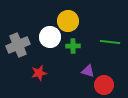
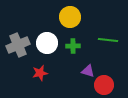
yellow circle: moved 2 px right, 4 px up
white circle: moved 3 px left, 6 px down
green line: moved 2 px left, 2 px up
red star: moved 1 px right
